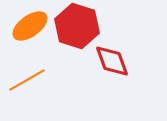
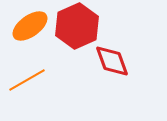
red hexagon: rotated 18 degrees clockwise
